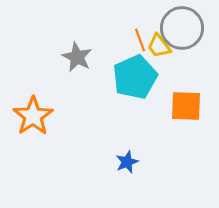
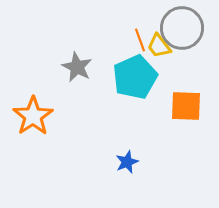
gray star: moved 10 px down
